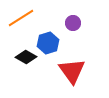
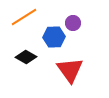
orange line: moved 3 px right, 1 px up
blue hexagon: moved 6 px right, 6 px up; rotated 15 degrees clockwise
red triangle: moved 2 px left, 1 px up
